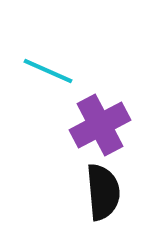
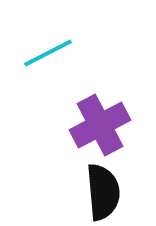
cyan line: moved 18 px up; rotated 51 degrees counterclockwise
